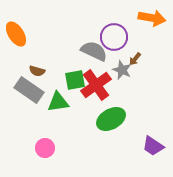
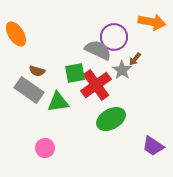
orange arrow: moved 4 px down
gray semicircle: moved 4 px right, 1 px up
gray star: rotated 12 degrees clockwise
green square: moved 7 px up
